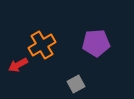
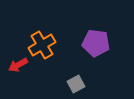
purple pentagon: rotated 12 degrees clockwise
